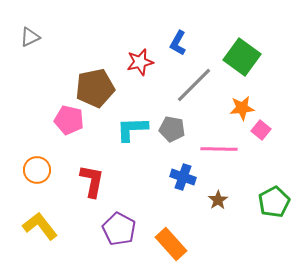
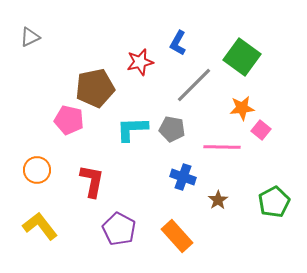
pink line: moved 3 px right, 2 px up
orange rectangle: moved 6 px right, 8 px up
